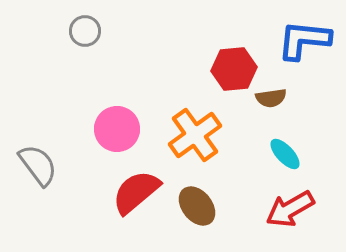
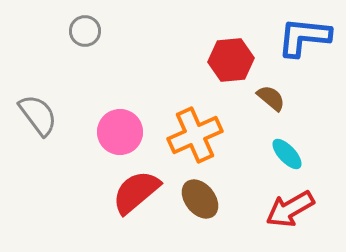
blue L-shape: moved 3 px up
red hexagon: moved 3 px left, 9 px up
brown semicircle: rotated 132 degrees counterclockwise
pink circle: moved 3 px right, 3 px down
orange cross: rotated 12 degrees clockwise
cyan ellipse: moved 2 px right
gray semicircle: moved 50 px up
brown ellipse: moved 3 px right, 7 px up
